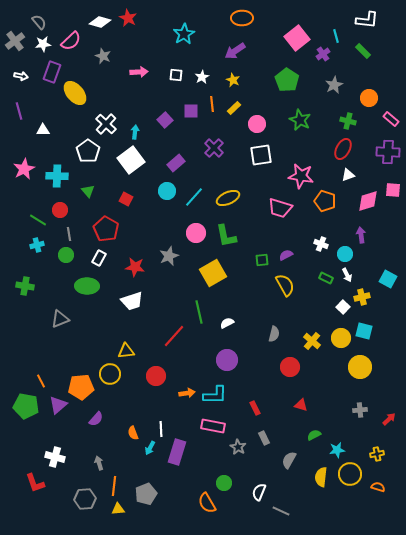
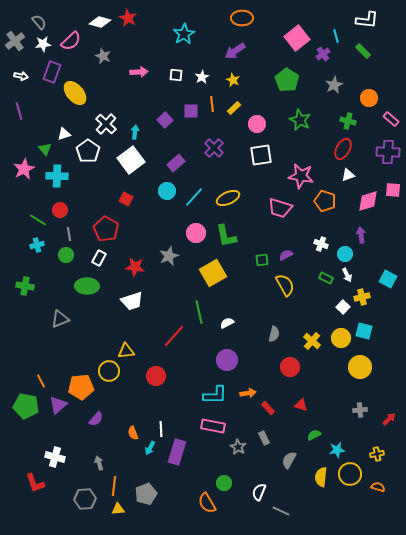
white triangle at (43, 130): moved 21 px right, 4 px down; rotated 16 degrees counterclockwise
green triangle at (88, 191): moved 43 px left, 42 px up
yellow circle at (110, 374): moved 1 px left, 3 px up
orange arrow at (187, 393): moved 61 px right
red rectangle at (255, 408): moved 13 px right; rotated 16 degrees counterclockwise
